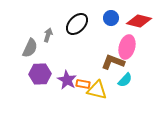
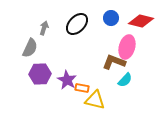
red diamond: moved 2 px right
gray arrow: moved 4 px left, 7 px up
brown L-shape: moved 1 px right
orange rectangle: moved 1 px left, 4 px down
yellow triangle: moved 2 px left, 10 px down
